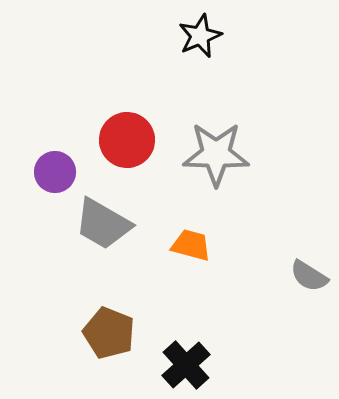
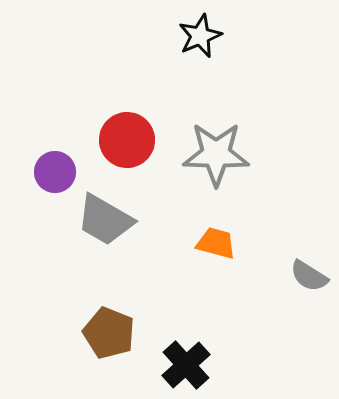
gray trapezoid: moved 2 px right, 4 px up
orange trapezoid: moved 25 px right, 2 px up
